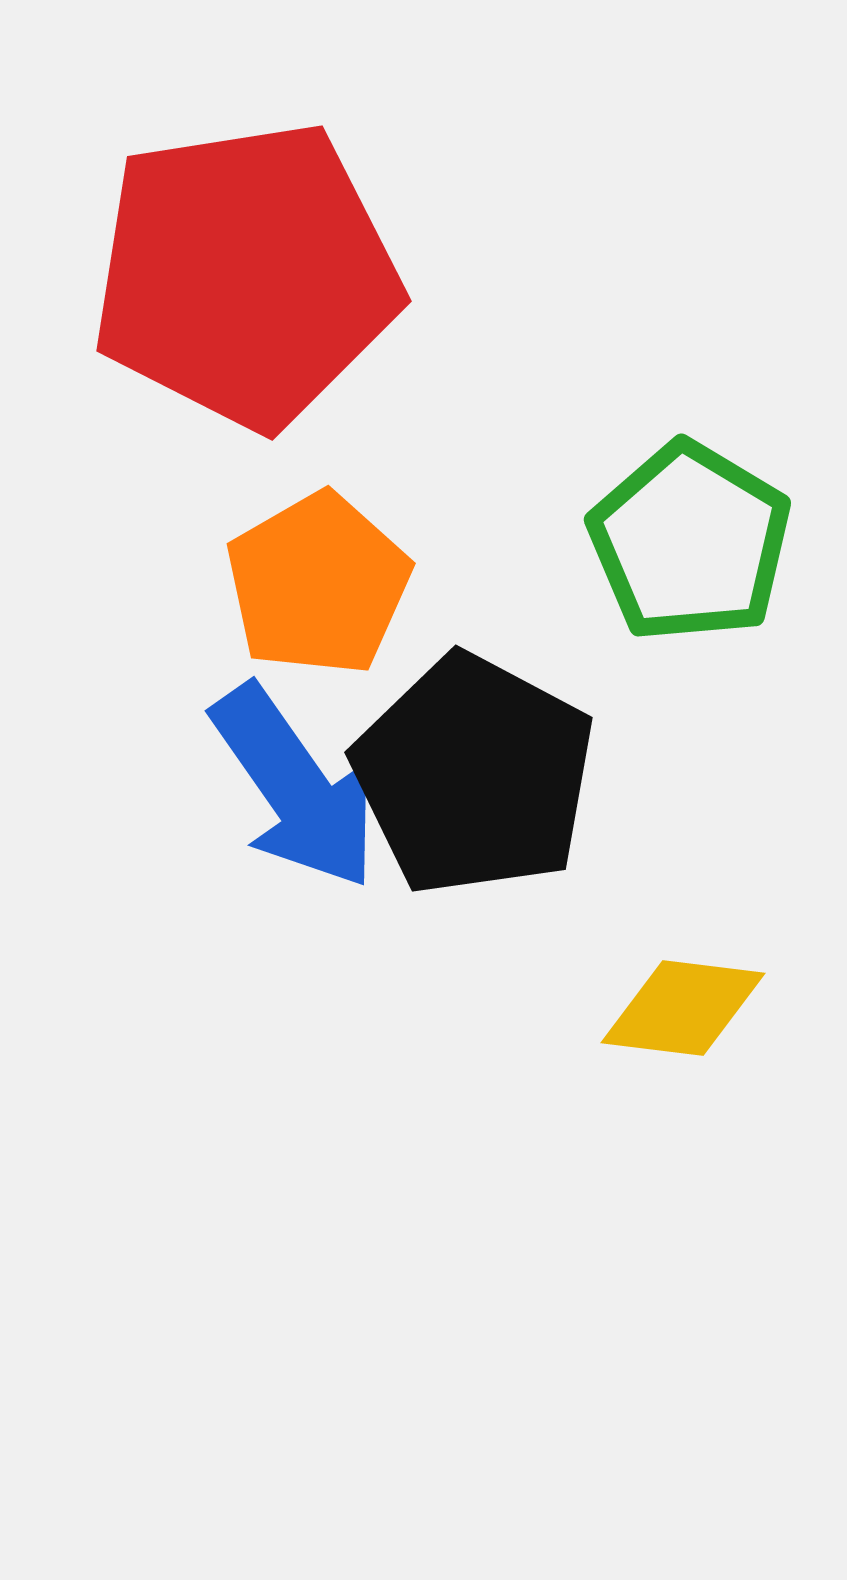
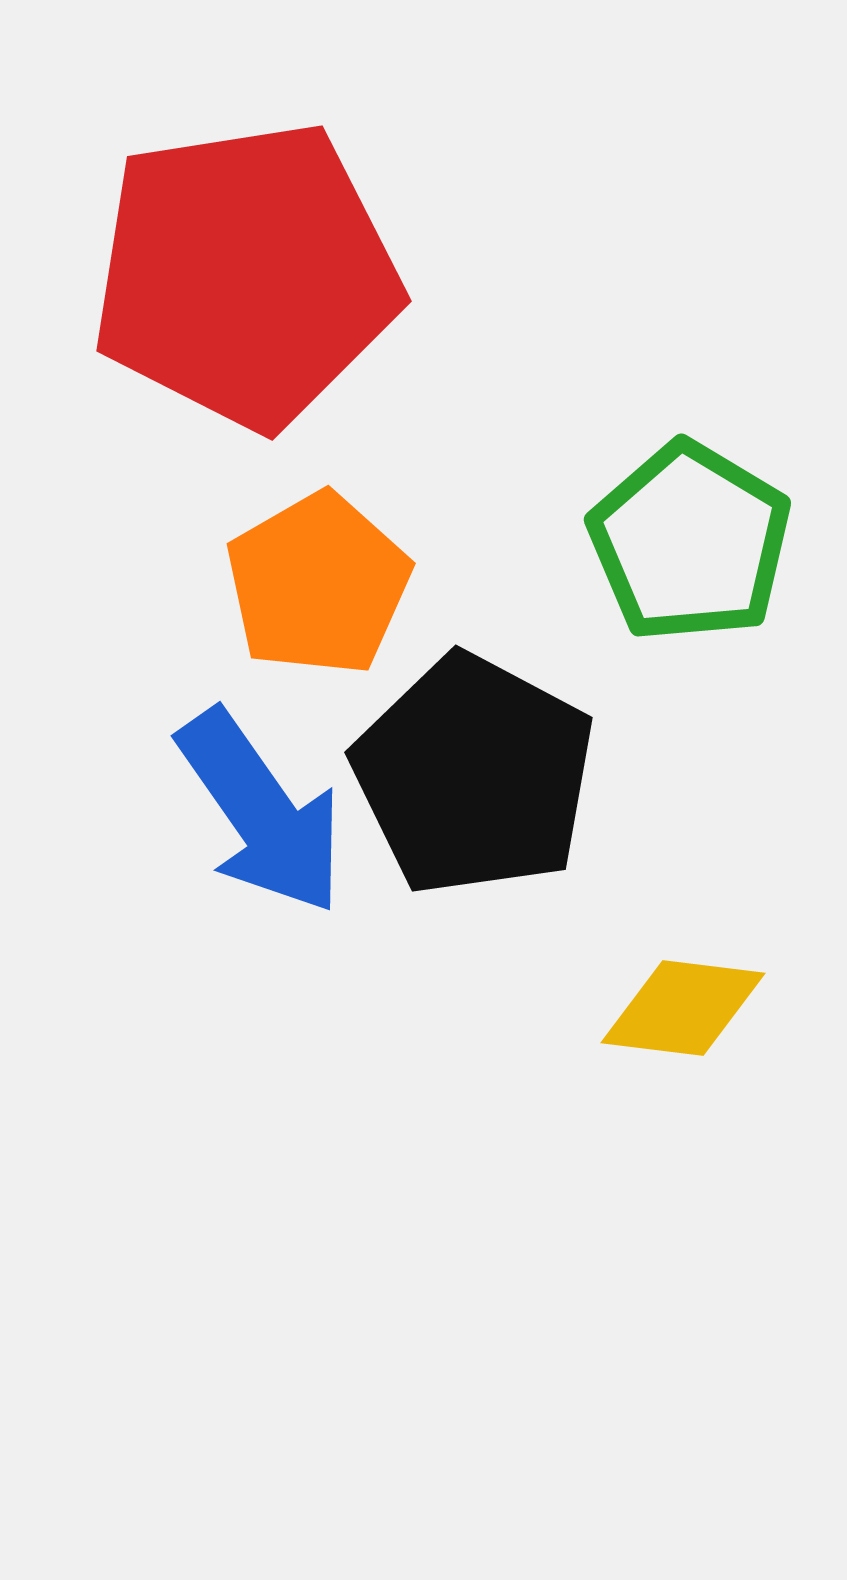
blue arrow: moved 34 px left, 25 px down
